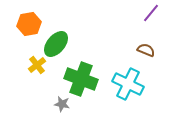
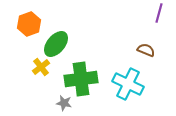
purple line: moved 8 px right; rotated 24 degrees counterclockwise
orange hexagon: rotated 10 degrees counterclockwise
yellow cross: moved 4 px right, 2 px down
green cross: rotated 28 degrees counterclockwise
gray star: moved 2 px right, 1 px up
